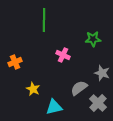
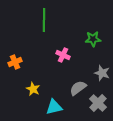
gray semicircle: moved 1 px left
